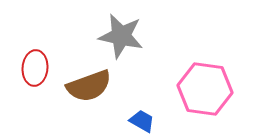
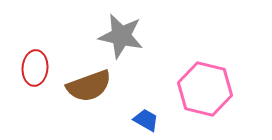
pink hexagon: rotated 6 degrees clockwise
blue trapezoid: moved 4 px right, 1 px up
